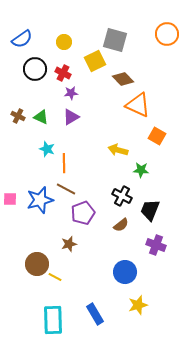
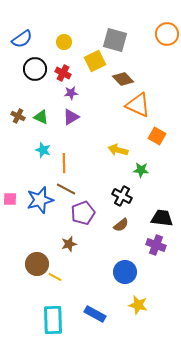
cyan star: moved 4 px left, 1 px down
black trapezoid: moved 12 px right, 8 px down; rotated 75 degrees clockwise
yellow star: rotated 30 degrees clockwise
blue rectangle: rotated 30 degrees counterclockwise
